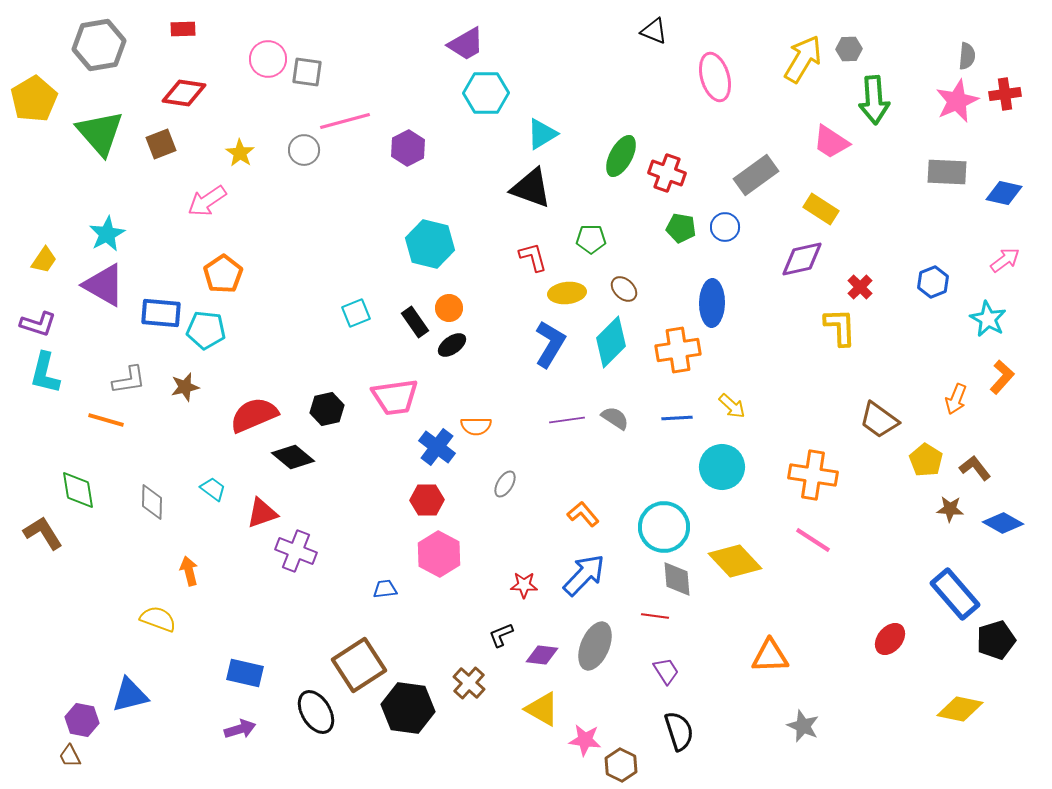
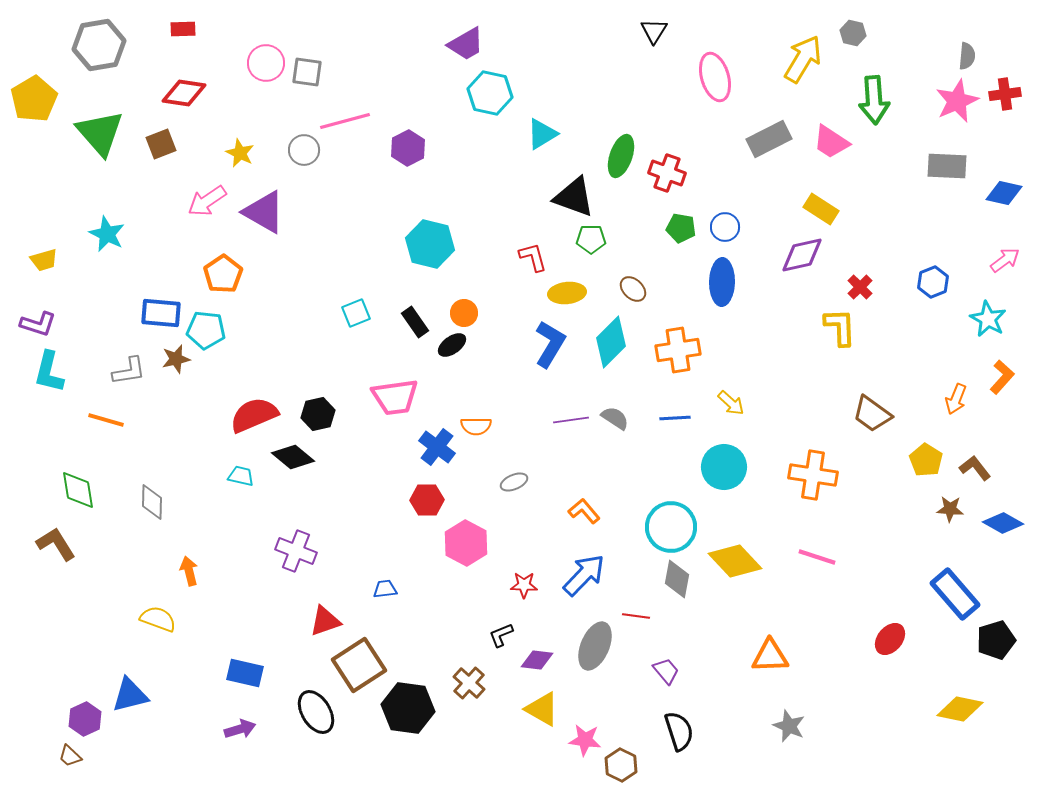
black triangle at (654, 31): rotated 40 degrees clockwise
gray hexagon at (849, 49): moved 4 px right, 16 px up; rotated 15 degrees clockwise
pink circle at (268, 59): moved 2 px left, 4 px down
cyan hexagon at (486, 93): moved 4 px right; rotated 12 degrees clockwise
yellow star at (240, 153): rotated 8 degrees counterclockwise
green ellipse at (621, 156): rotated 9 degrees counterclockwise
gray rectangle at (947, 172): moved 6 px up
gray rectangle at (756, 175): moved 13 px right, 36 px up; rotated 9 degrees clockwise
black triangle at (531, 188): moved 43 px right, 9 px down
cyan star at (107, 234): rotated 18 degrees counterclockwise
purple diamond at (802, 259): moved 4 px up
yellow trapezoid at (44, 260): rotated 40 degrees clockwise
purple triangle at (104, 285): moved 160 px right, 73 px up
brown ellipse at (624, 289): moved 9 px right
blue ellipse at (712, 303): moved 10 px right, 21 px up
orange circle at (449, 308): moved 15 px right, 5 px down
cyan L-shape at (45, 373): moved 4 px right, 1 px up
gray L-shape at (129, 380): moved 9 px up
brown star at (185, 387): moved 9 px left, 28 px up
yellow arrow at (732, 406): moved 1 px left, 3 px up
black hexagon at (327, 409): moved 9 px left, 5 px down
blue line at (677, 418): moved 2 px left
purple line at (567, 420): moved 4 px right
brown trapezoid at (879, 420): moved 7 px left, 6 px up
cyan circle at (722, 467): moved 2 px right
gray ellipse at (505, 484): moved 9 px right, 2 px up; rotated 36 degrees clockwise
cyan trapezoid at (213, 489): moved 28 px right, 13 px up; rotated 24 degrees counterclockwise
red triangle at (262, 513): moved 63 px right, 108 px down
orange L-shape at (583, 514): moved 1 px right, 3 px up
cyan circle at (664, 527): moved 7 px right
brown L-shape at (43, 533): moved 13 px right, 11 px down
pink line at (813, 540): moved 4 px right, 17 px down; rotated 15 degrees counterclockwise
pink hexagon at (439, 554): moved 27 px right, 11 px up
gray diamond at (677, 579): rotated 15 degrees clockwise
red line at (655, 616): moved 19 px left
purple diamond at (542, 655): moved 5 px left, 5 px down
purple trapezoid at (666, 671): rotated 8 degrees counterclockwise
purple hexagon at (82, 720): moved 3 px right, 1 px up; rotated 24 degrees clockwise
gray star at (803, 726): moved 14 px left
brown trapezoid at (70, 756): rotated 20 degrees counterclockwise
